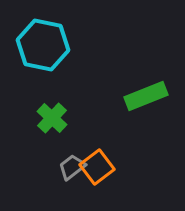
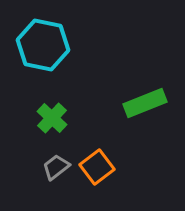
green rectangle: moved 1 px left, 7 px down
gray trapezoid: moved 16 px left
